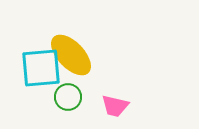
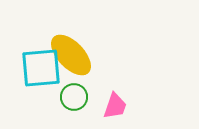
green circle: moved 6 px right
pink trapezoid: rotated 84 degrees counterclockwise
